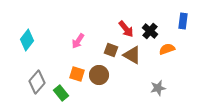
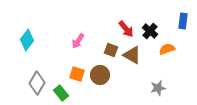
brown circle: moved 1 px right
gray diamond: moved 1 px down; rotated 10 degrees counterclockwise
